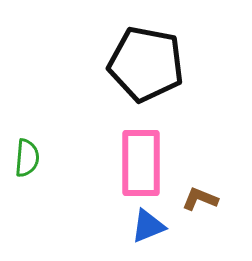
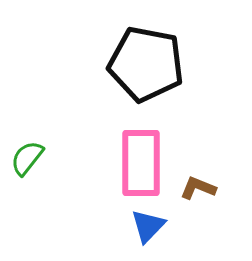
green semicircle: rotated 147 degrees counterclockwise
brown L-shape: moved 2 px left, 11 px up
blue triangle: rotated 24 degrees counterclockwise
